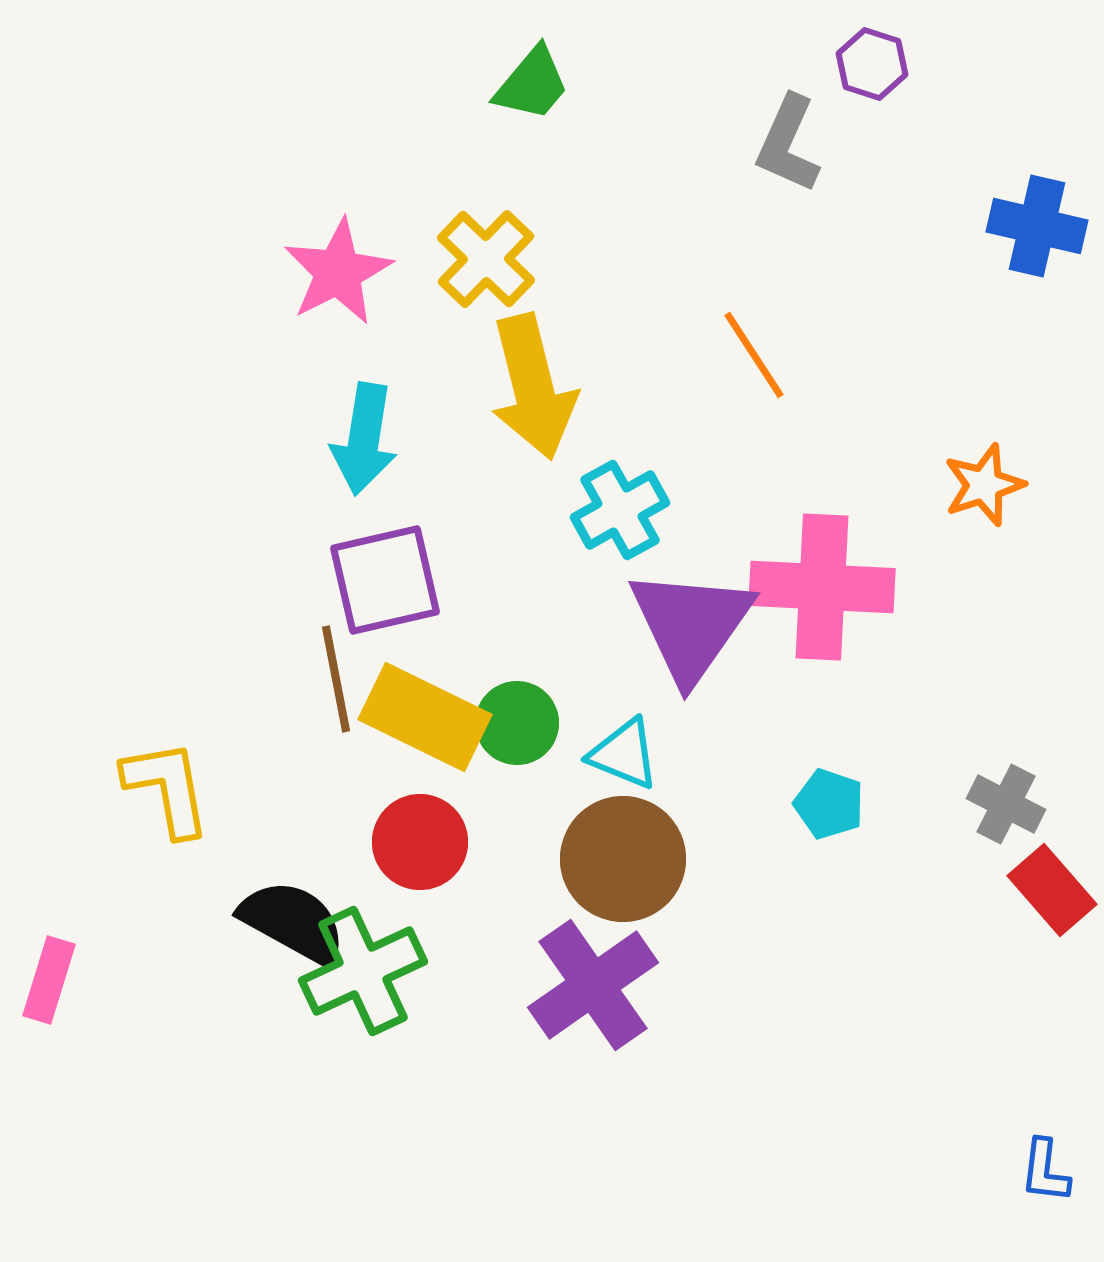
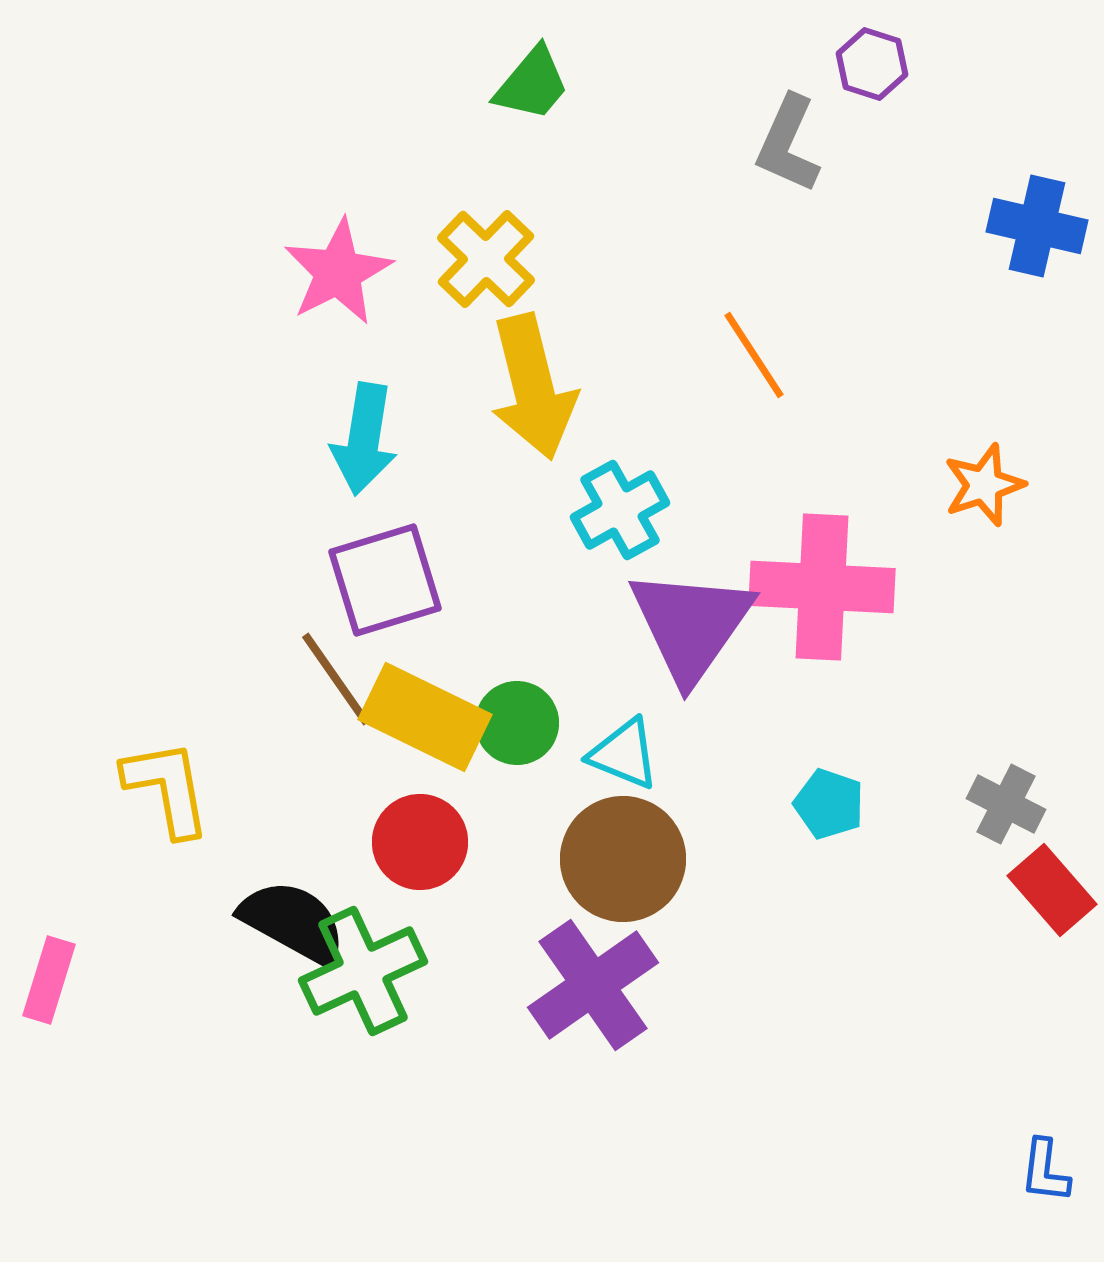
purple square: rotated 4 degrees counterclockwise
brown line: rotated 24 degrees counterclockwise
